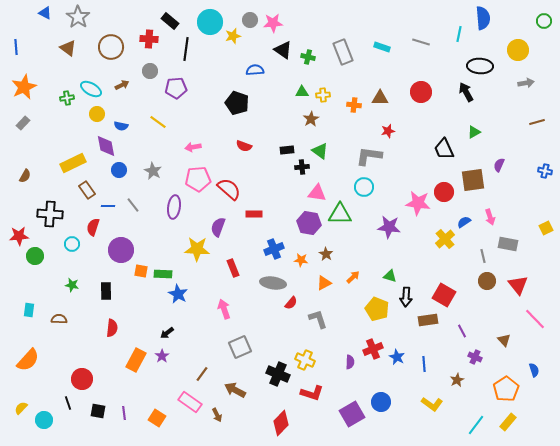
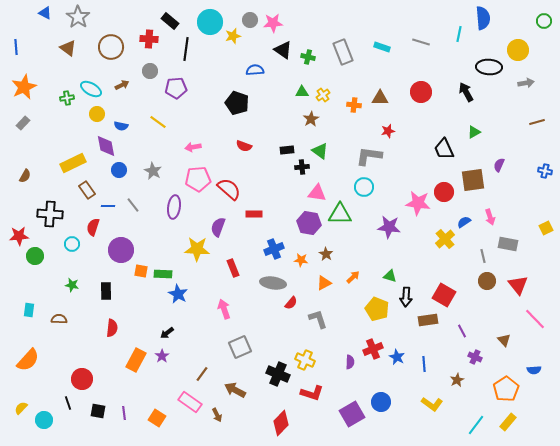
black ellipse at (480, 66): moved 9 px right, 1 px down
yellow cross at (323, 95): rotated 32 degrees counterclockwise
blue semicircle at (534, 370): rotated 104 degrees clockwise
